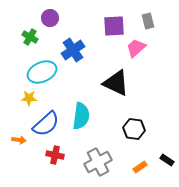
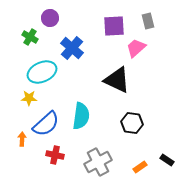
blue cross: moved 1 px left, 2 px up; rotated 15 degrees counterclockwise
black triangle: moved 1 px right, 3 px up
black hexagon: moved 2 px left, 6 px up
orange arrow: moved 3 px right, 1 px up; rotated 96 degrees counterclockwise
